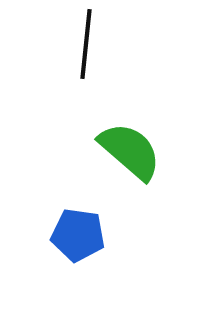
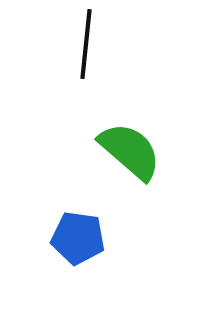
blue pentagon: moved 3 px down
